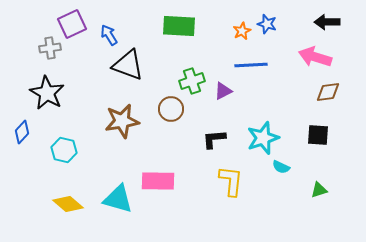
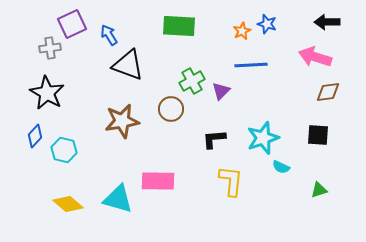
green cross: rotated 10 degrees counterclockwise
purple triangle: moved 2 px left; rotated 18 degrees counterclockwise
blue diamond: moved 13 px right, 4 px down
